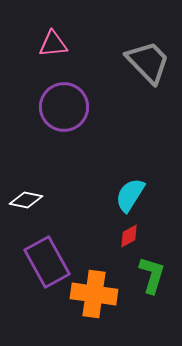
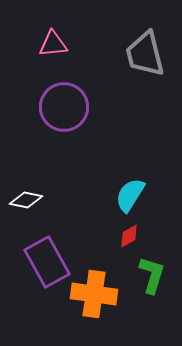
gray trapezoid: moved 3 px left, 8 px up; rotated 150 degrees counterclockwise
